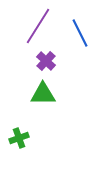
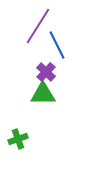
blue line: moved 23 px left, 12 px down
purple cross: moved 11 px down
green cross: moved 1 px left, 1 px down
